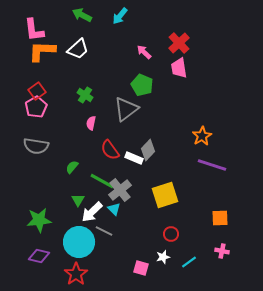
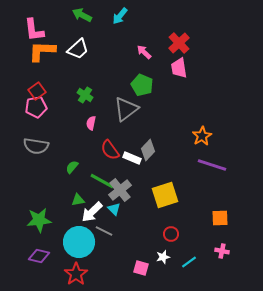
pink pentagon: rotated 20 degrees clockwise
white rectangle: moved 2 px left
green triangle: rotated 48 degrees clockwise
